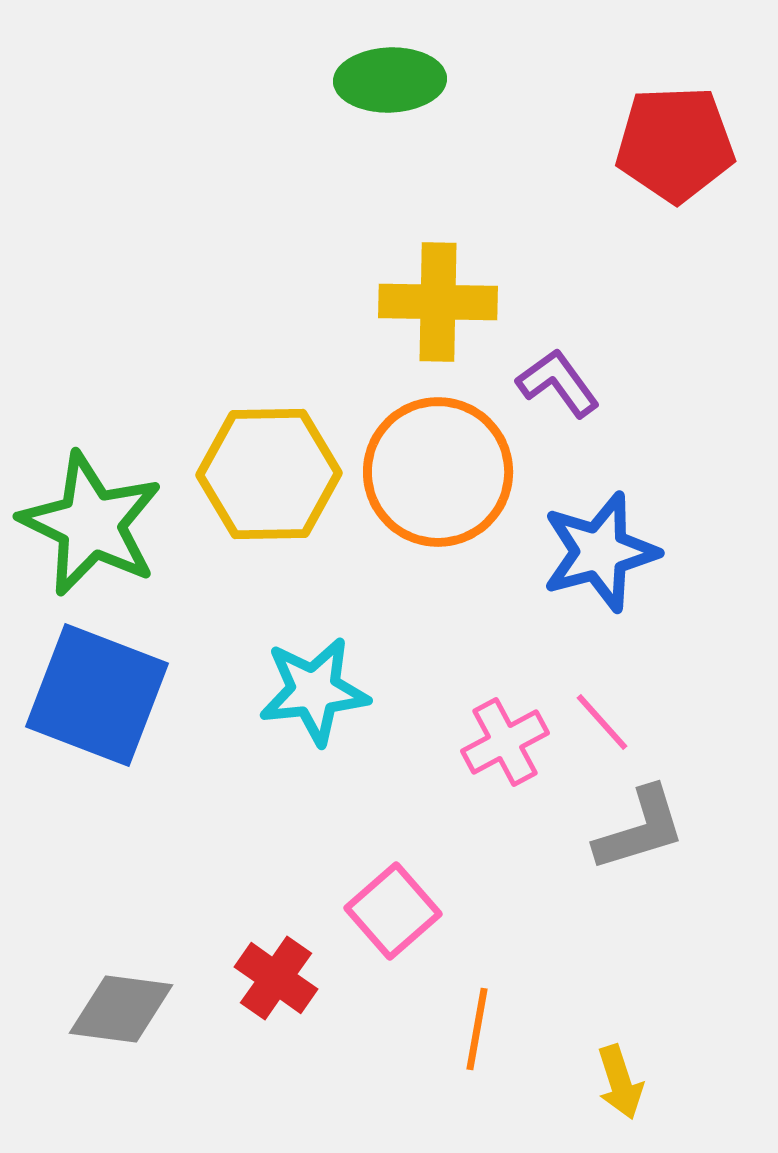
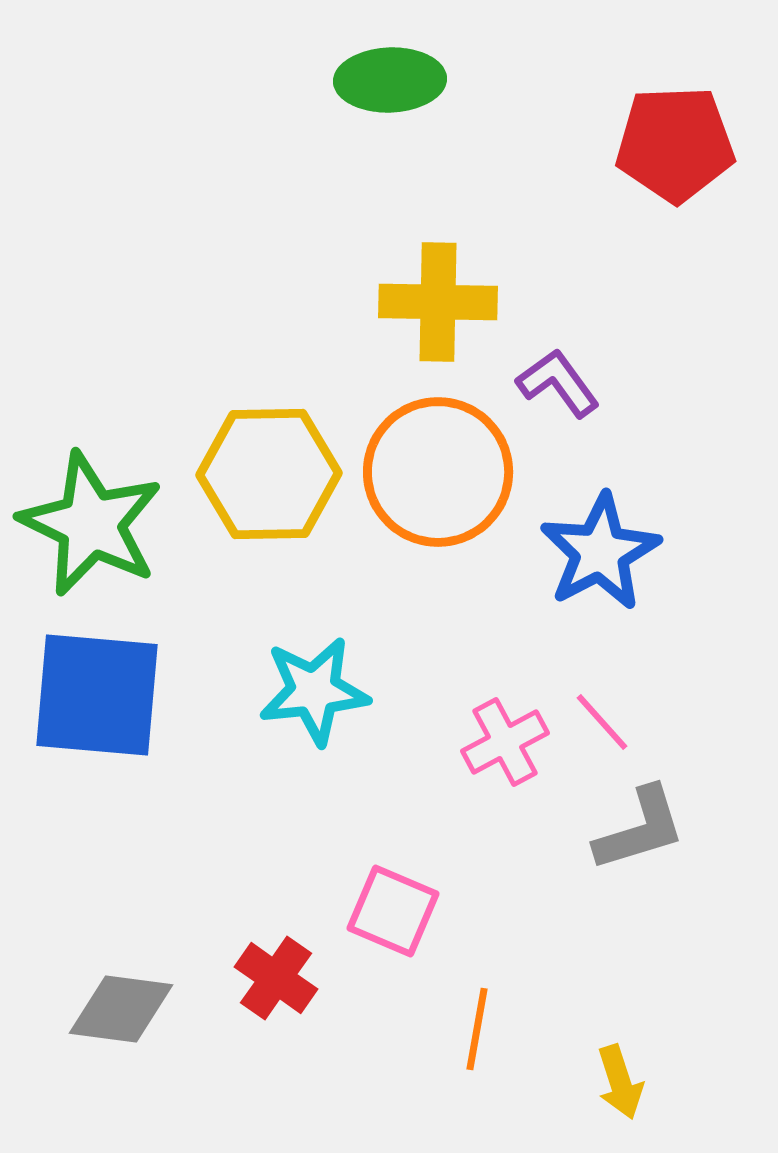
blue star: rotated 13 degrees counterclockwise
blue square: rotated 16 degrees counterclockwise
pink square: rotated 26 degrees counterclockwise
